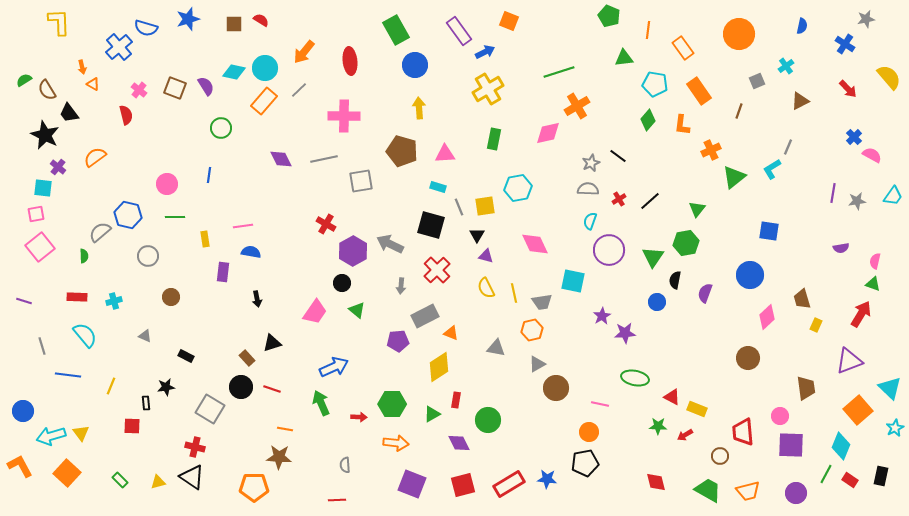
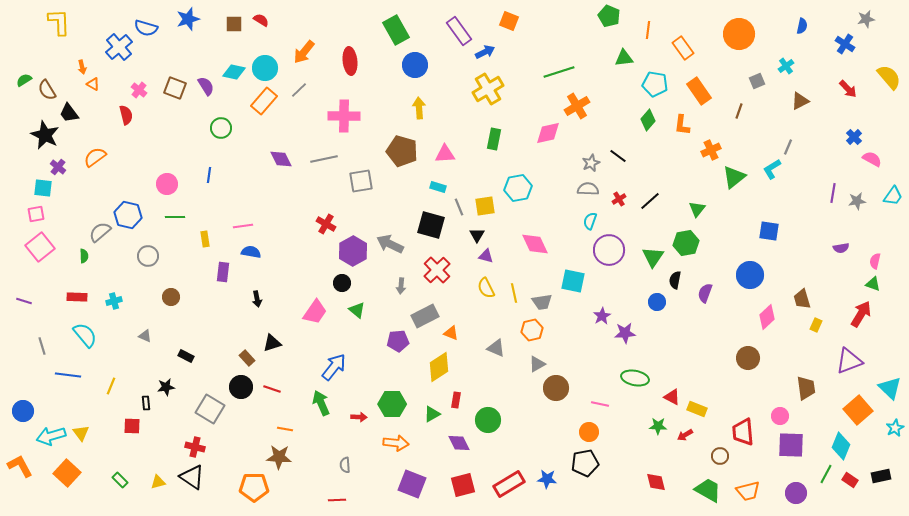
pink semicircle at (872, 155): moved 4 px down
gray triangle at (496, 348): rotated 12 degrees clockwise
blue arrow at (334, 367): rotated 28 degrees counterclockwise
black rectangle at (881, 476): rotated 66 degrees clockwise
